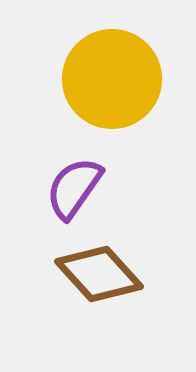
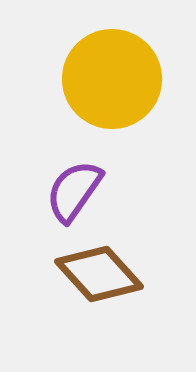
purple semicircle: moved 3 px down
